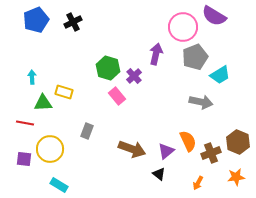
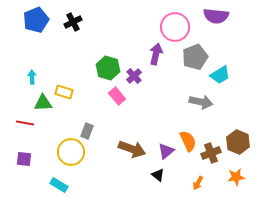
purple semicircle: moved 2 px right; rotated 25 degrees counterclockwise
pink circle: moved 8 px left
yellow circle: moved 21 px right, 3 px down
black triangle: moved 1 px left, 1 px down
